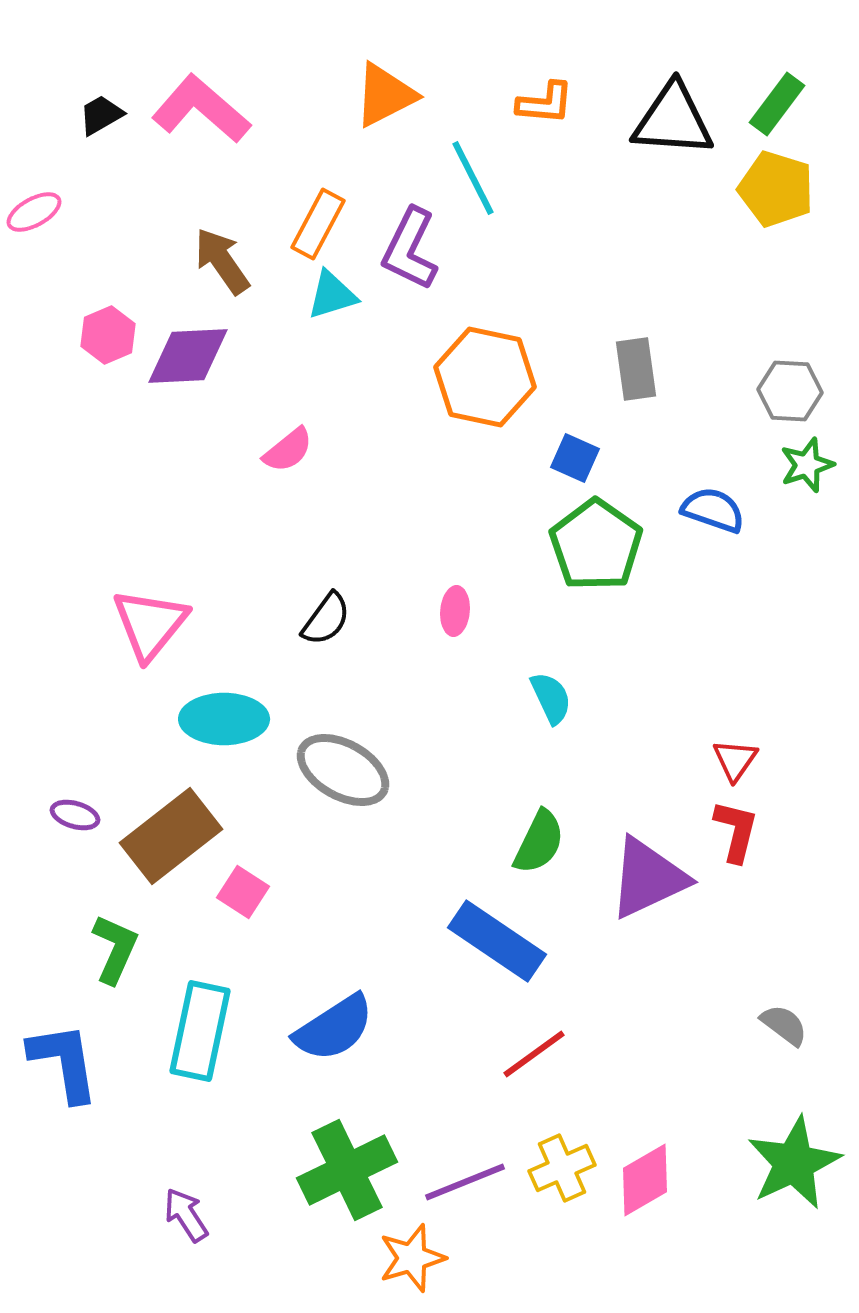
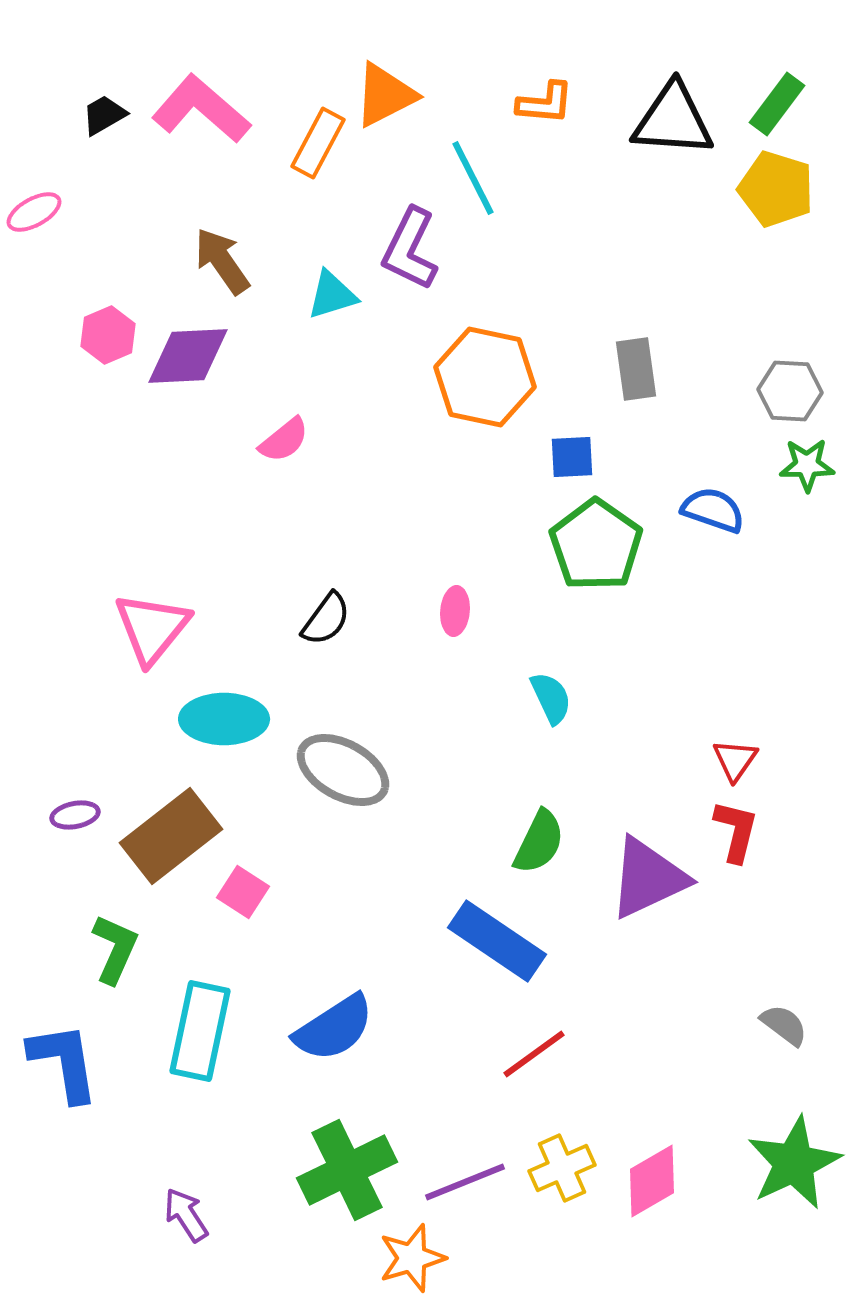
black trapezoid at (101, 115): moved 3 px right
orange rectangle at (318, 224): moved 81 px up
pink semicircle at (288, 450): moved 4 px left, 10 px up
blue square at (575, 458): moved 3 px left, 1 px up; rotated 27 degrees counterclockwise
green star at (807, 465): rotated 18 degrees clockwise
pink triangle at (150, 624): moved 2 px right, 4 px down
purple ellipse at (75, 815): rotated 27 degrees counterclockwise
pink diamond at (645, 1180): moved 7 px right, 1 px down
